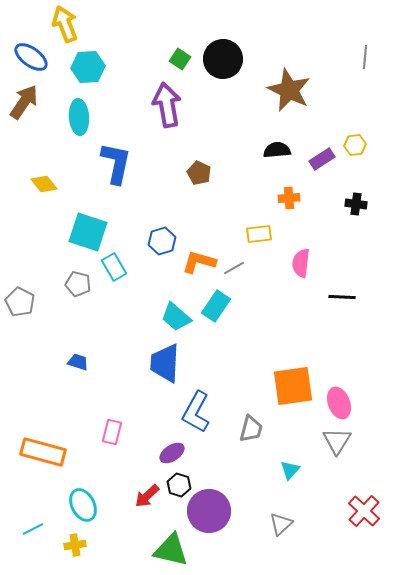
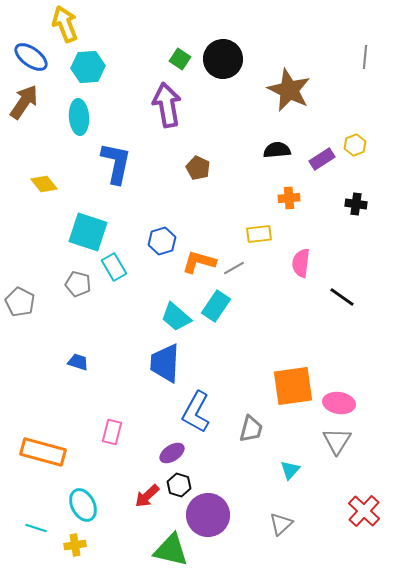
yellow hexagon at (355, 145): rotated 15 degrees counterclockwise
brown pentagon at (199, 173): moved 1 px left, 5 px up
black line at (342, 297): rotated 32 degrees clockwise
pink ellipse at (339, 403): rotated 60 degrees counterclockwise
purple circle at (209, 511): moved 1 px left, 4 px down
cyan line at (33, 529): moved 3 px right, 1 px up; rotated 45 degrees clockwise
